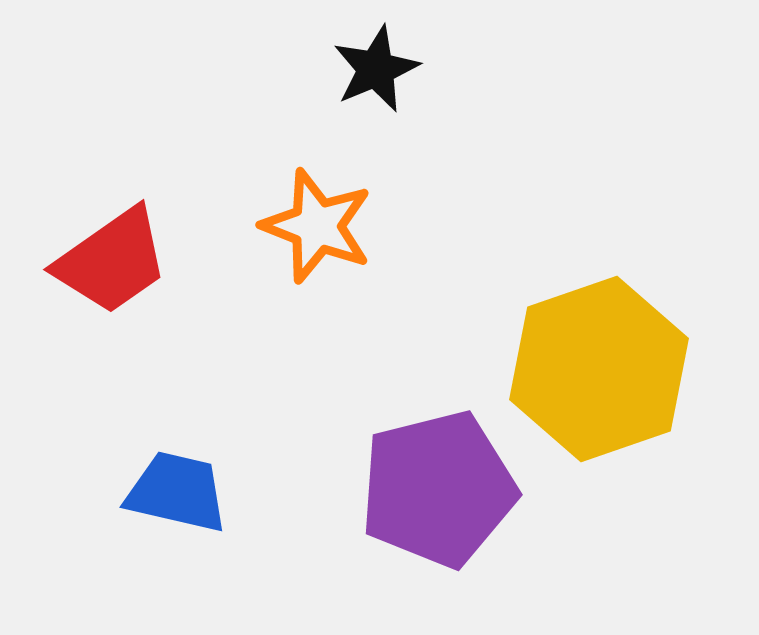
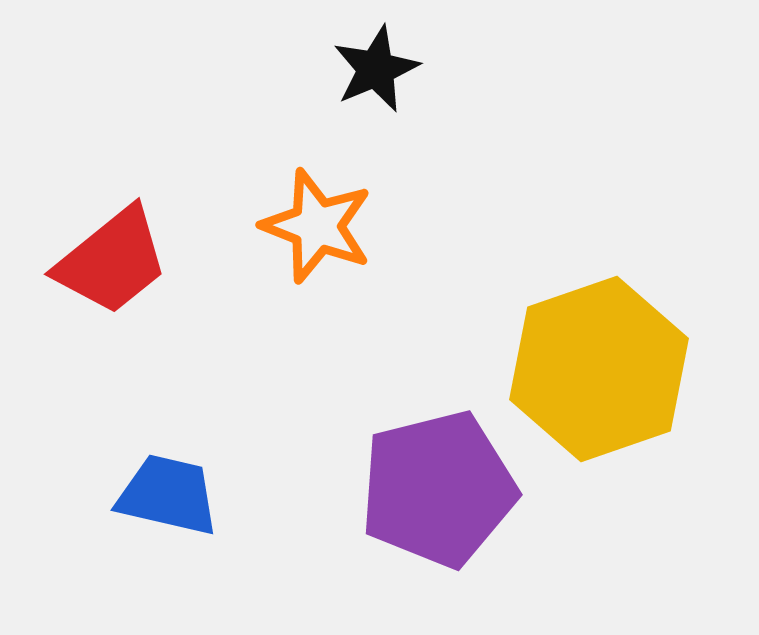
red trapezoid: rotated 4 degrees counterclockwise
blue trapezoid: moved 9 px left, 3 px down
